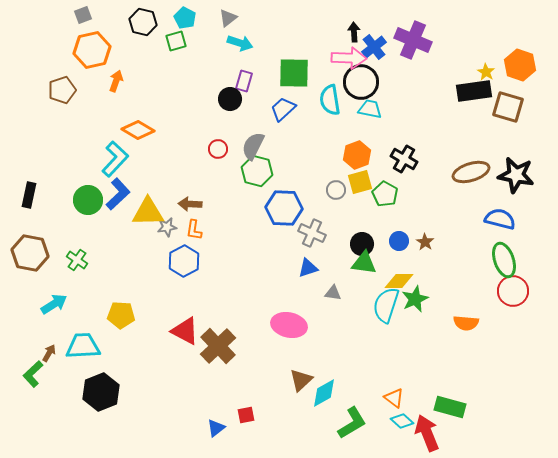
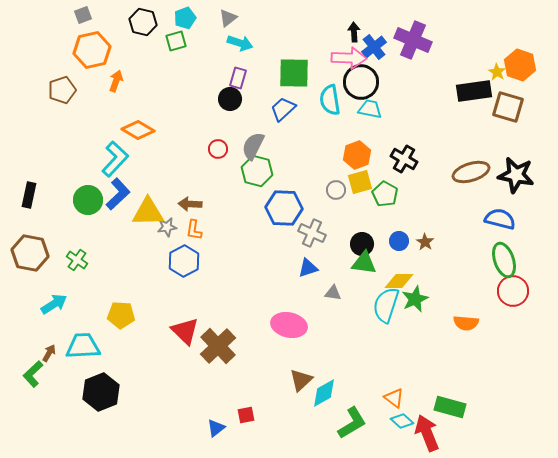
cyan pentagon at (185, 18): rotated 25 degrees clockwise
yellow star at (486, 72): moved 11 px right
purple rectangle at (244, 81): moved 6 px left, 3 px up
red triangle at (185, 331): rotated 16 degrees clockwise
